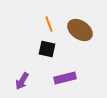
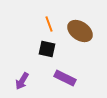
brown ellipse: moved 1 px down
purple rectangle: rotated 40 degrees clockwise
